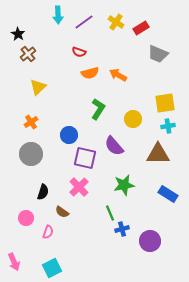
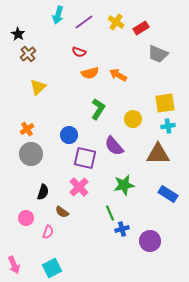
cyan arrow: rotated 18 degrees clockwise
orange cross: moved 4 px left, 7 px down
pink arrow: moved 3 px down
